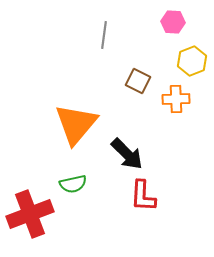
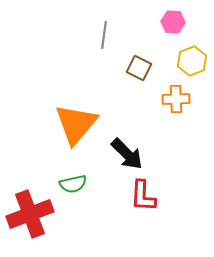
brown square: moved 1 px right, 13 px up
